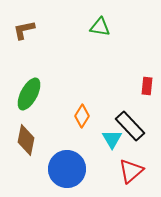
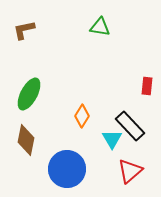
red triangle: moved 1 px left
